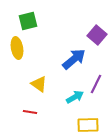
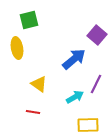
green square: moved 1 px right, 1 px up
red line: moved 3 px right
